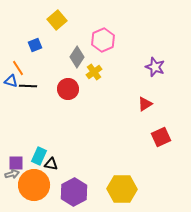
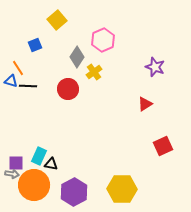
red square: moved 2 px right, 9 px down
gray arrow: rotated 24 degrees clockwise
